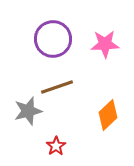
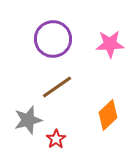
pink star: moved 5 px right
brown line: rotated 16 degrees counterclockwise
gray star: moved 9 px down
red star: moved 7 px up
